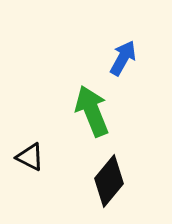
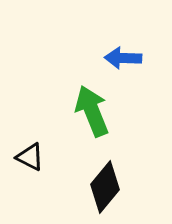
blue arrow: rotated 117 degrees counterclockwise
black diamond: moved 4 px left, 6 px down
